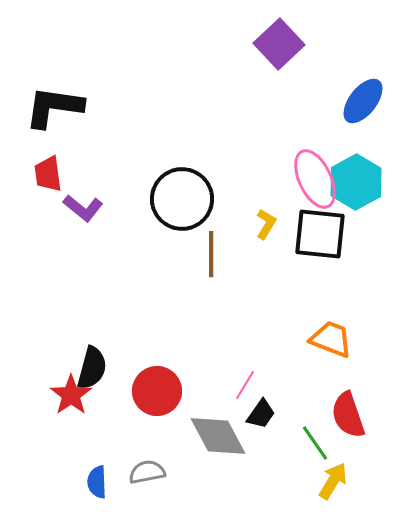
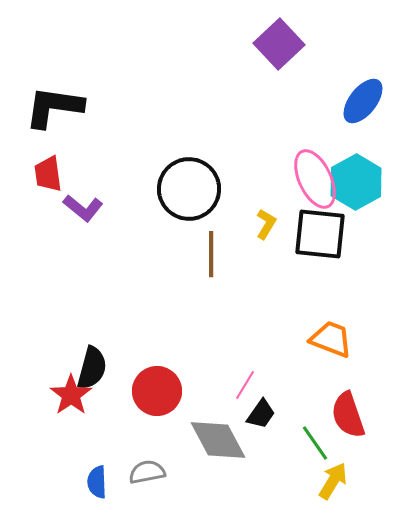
black circle: moved 7 px right, 10 px up
gray diamond: moved 4 px down
